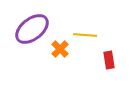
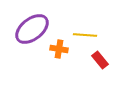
orange cross: moved 1 px left; rotated 36 degrees counterclockwise
red rectangle: moved 9 px left; rotated 30 degrees counterclockwise
